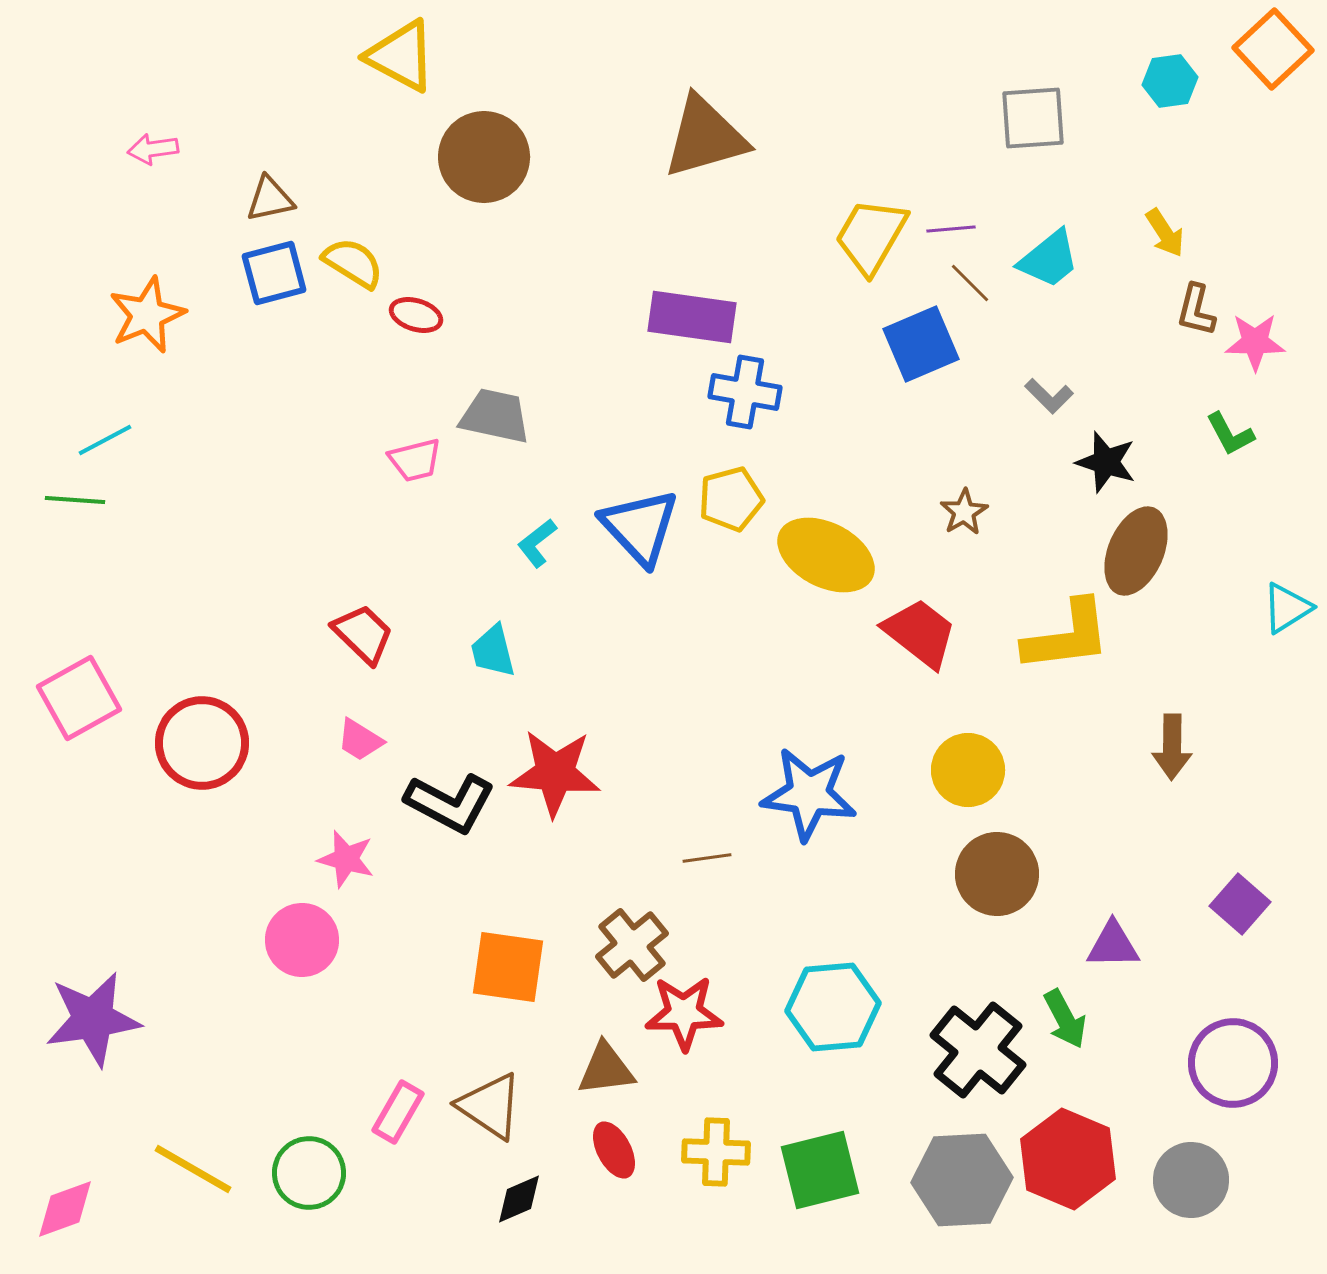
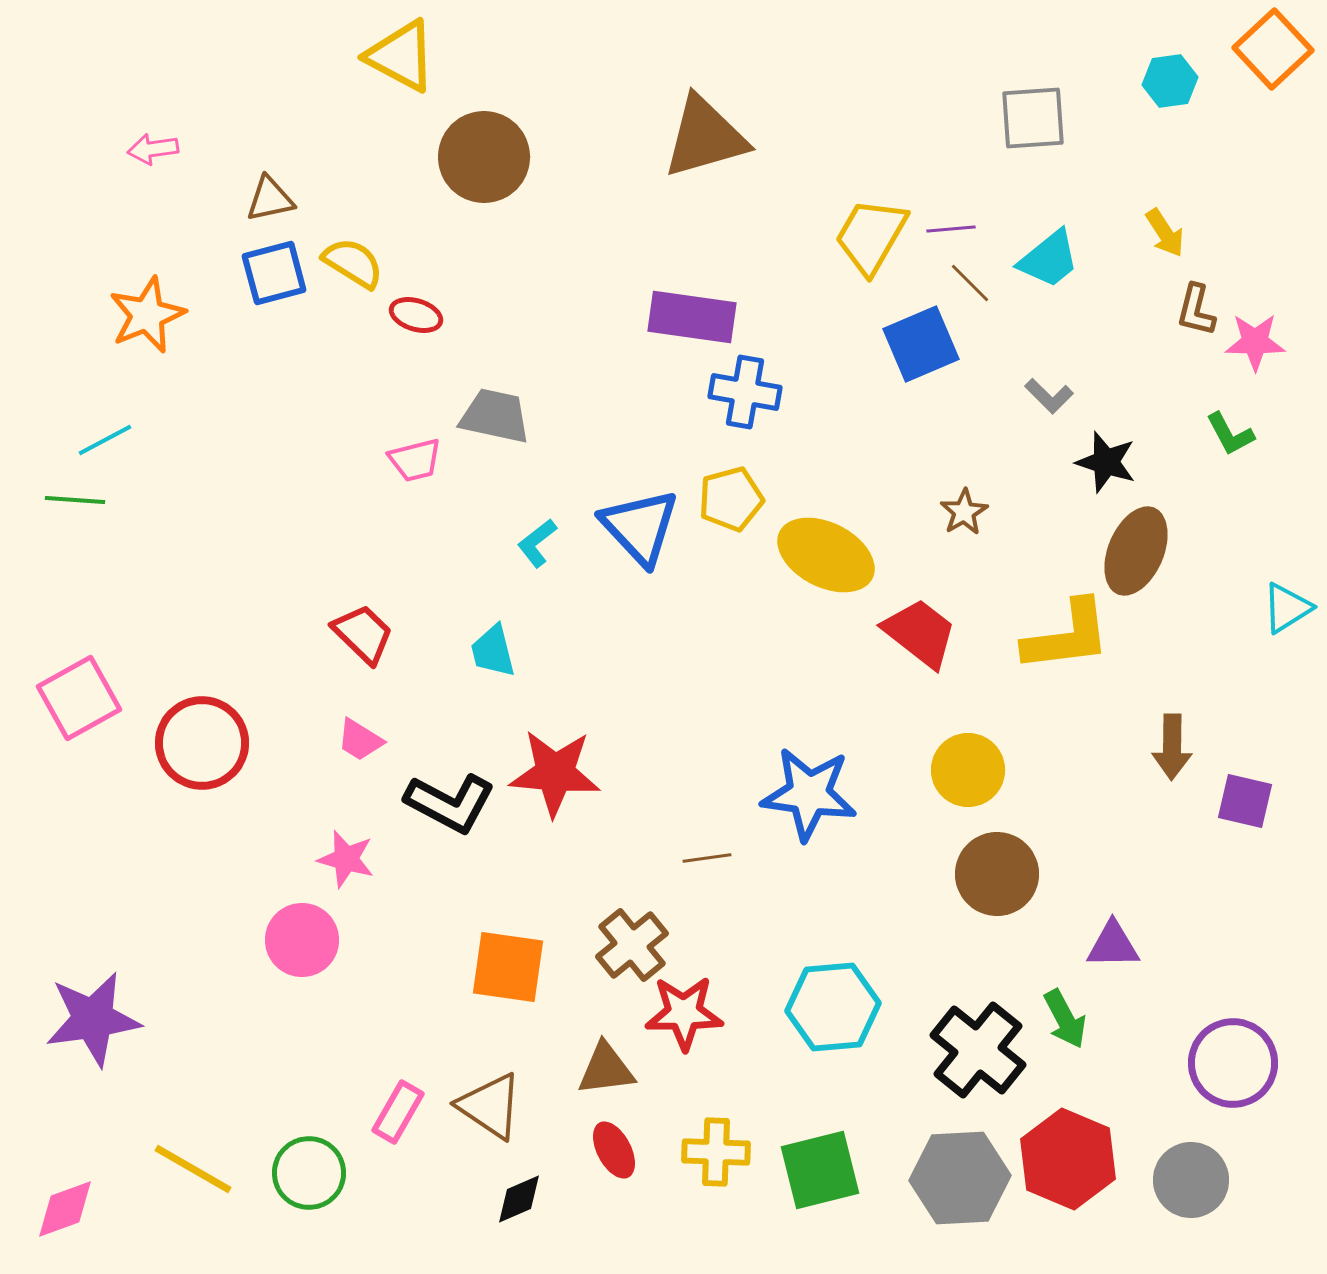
purple square at (1240, 904): moved 5 px right, 103 px up; rotated 28 degrees counterclockwise
gray hexagon at (962, 1180): moved 2 px left, 2 px up
